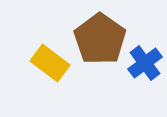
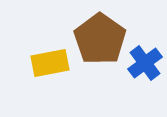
yellow rectangle: rotated 48 degrees counterclockwise
